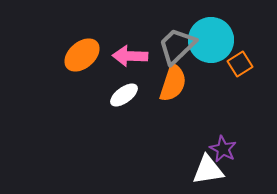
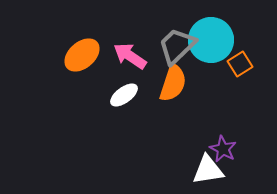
pink arrow: rotated 32 degrees clockwise
